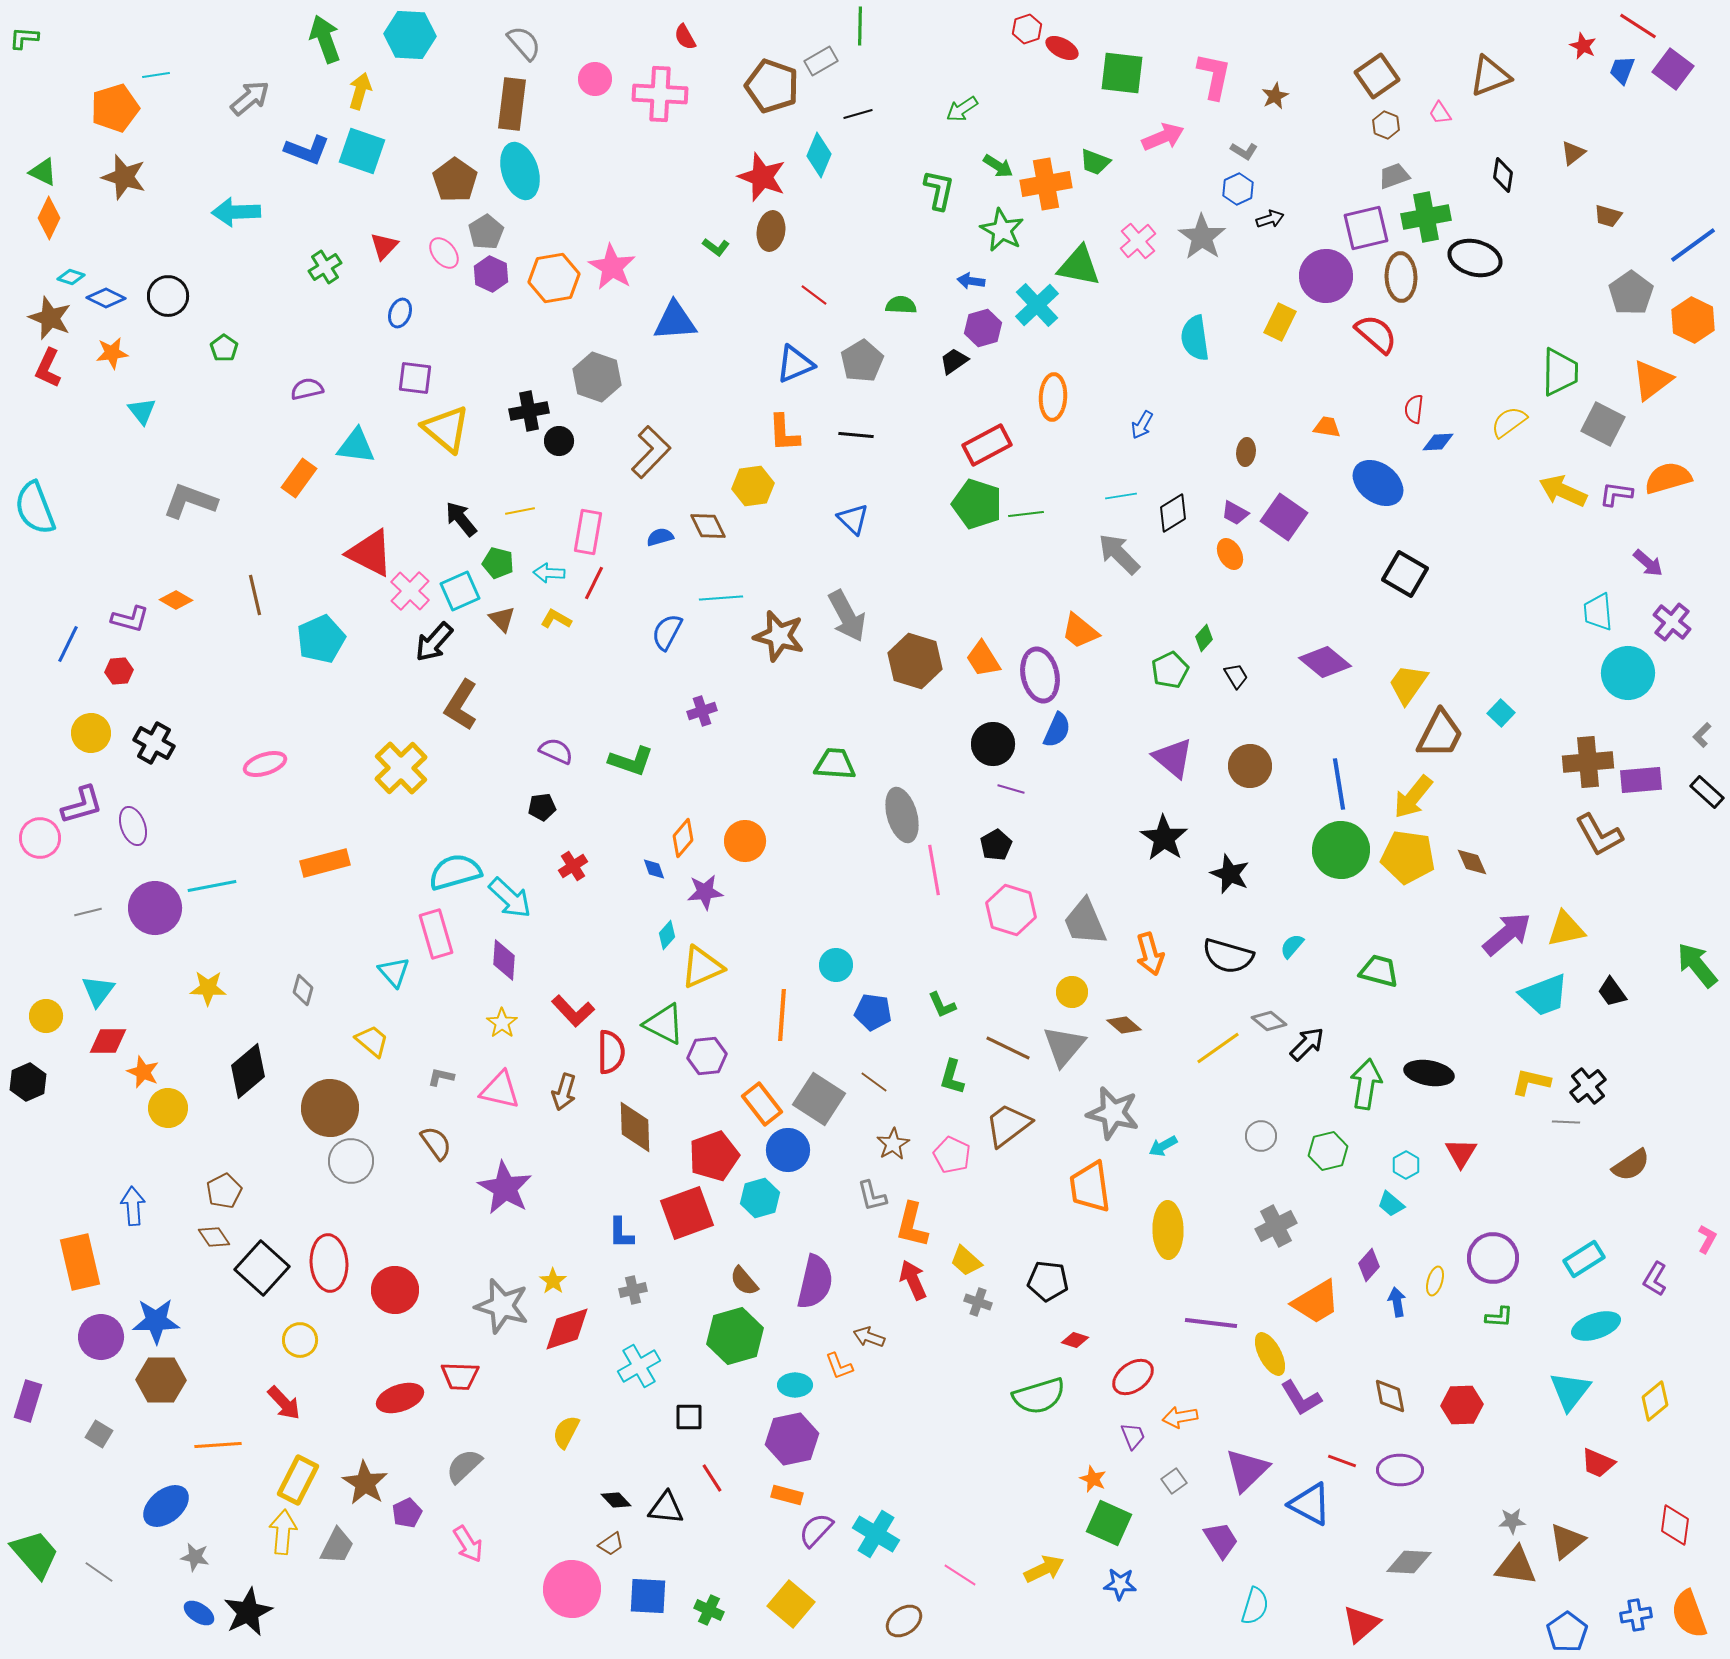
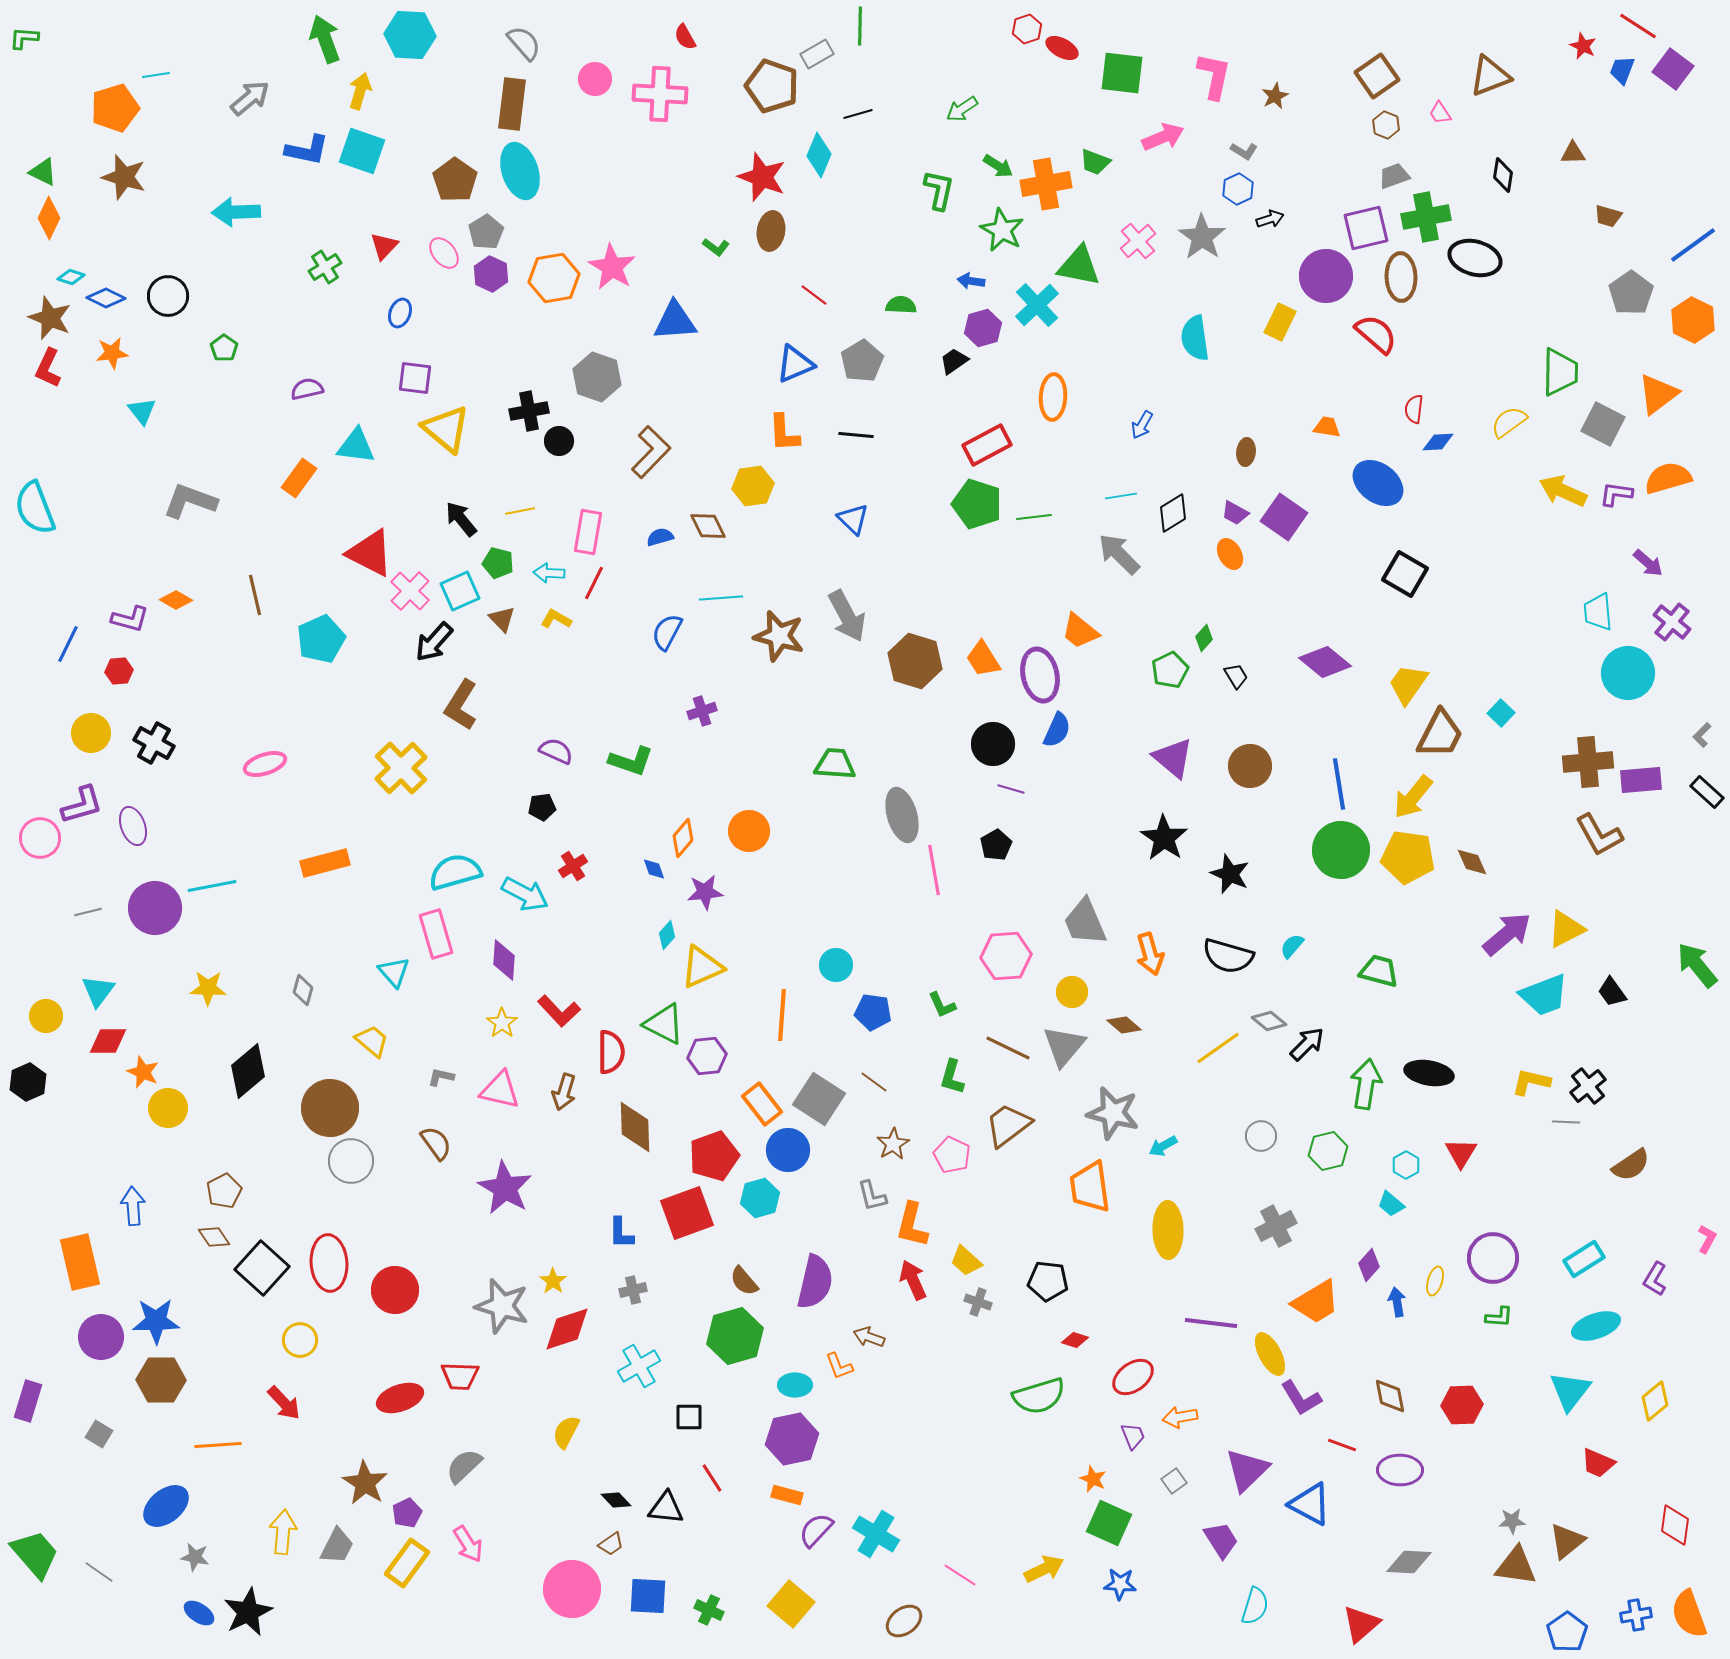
gray rectangle at (821, 61): moved 4 px left, 7 px up
blue L-shape at (307, 150): rotated 9 degrees counterclockwise
brown triangle at (1573, 153): rotated 36 degrees clockwise
orange triangle at (1652, 380): moved 6 px right, 14 px down
green line at (1026, 514): moved 8 px right, 3 px down
orange circle at (745, 841): moved 4 px right, 10 px up
cyan arrow at (510, 898): moved 15 px right, 4 px up; rotated 15 degrees counterclockwise
pink hexagon at (1011, 910): moved 5 px left, 46 px down; rotated 21 degrees counterclockwise
yellow triangle at (1566, 929): rotated 15 degrees counterclockwise
red L-shape at (573, 1011): moved 14 px left
red line at (1342, 1461): moved 16 px up
yellow rectangle at (298, 1480): moved 109 px right, 83 px down; rotated 9 degrees clockwise
